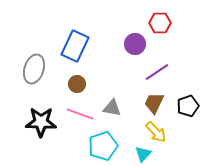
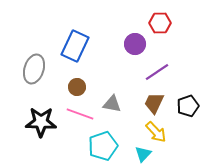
brown circle: moved 3 px down
gray triangle: moved 4 px up
